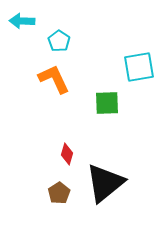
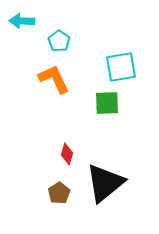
cyan square: moved 18 px left
